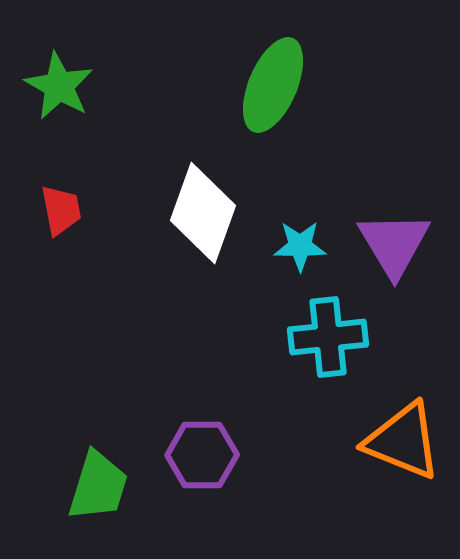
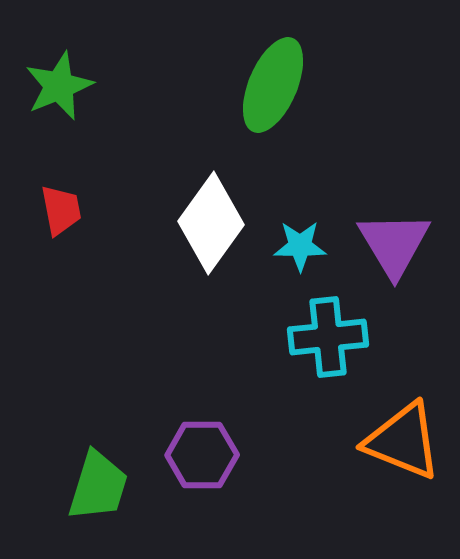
green star: rotated 20 degrees clockwise
white diamond: moved 8 px right, 10 px down; rotated 16 degrees clockwise
